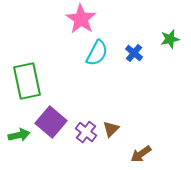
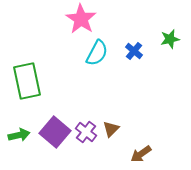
blue cross: moved 2 px up
purple square: moved 4 px right, 10 px down
